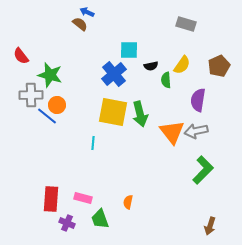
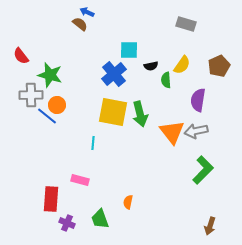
pink rectangle: moved 3 px left, 18 px up
